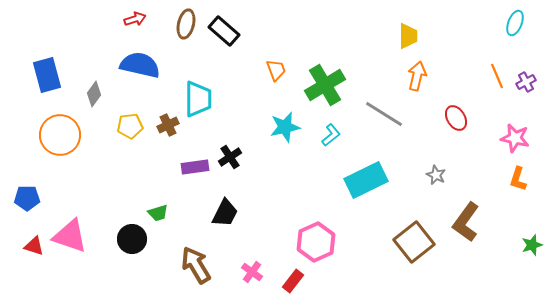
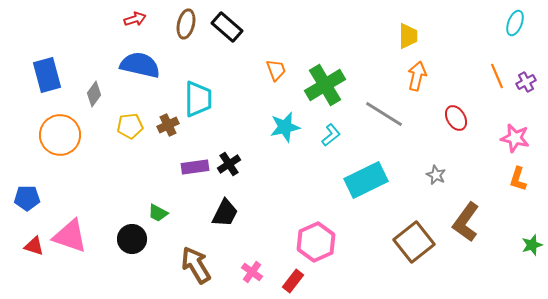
black rectangle: moved 3 px right, 4 px up
black cross: moved 1 px left, 7 px down
green trapezoid: rotated 45 degrees clockwise
